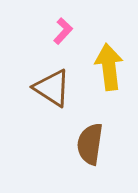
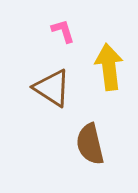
pink L-shape: rotated 60 degrees counterclockwise
brown semicircle: rotated 21 degrees counterclockwise
